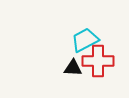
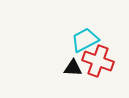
red cross: rotated 20 degrees clockwise
